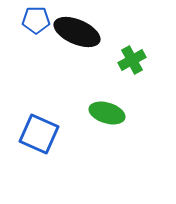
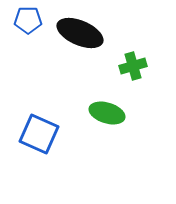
blue pentagon: moved 8 px left
black ellipse: moved 3 px right, 1 px down
green cross: moved 1 px right, 6 px down; rotated 12 degrees clockwise
